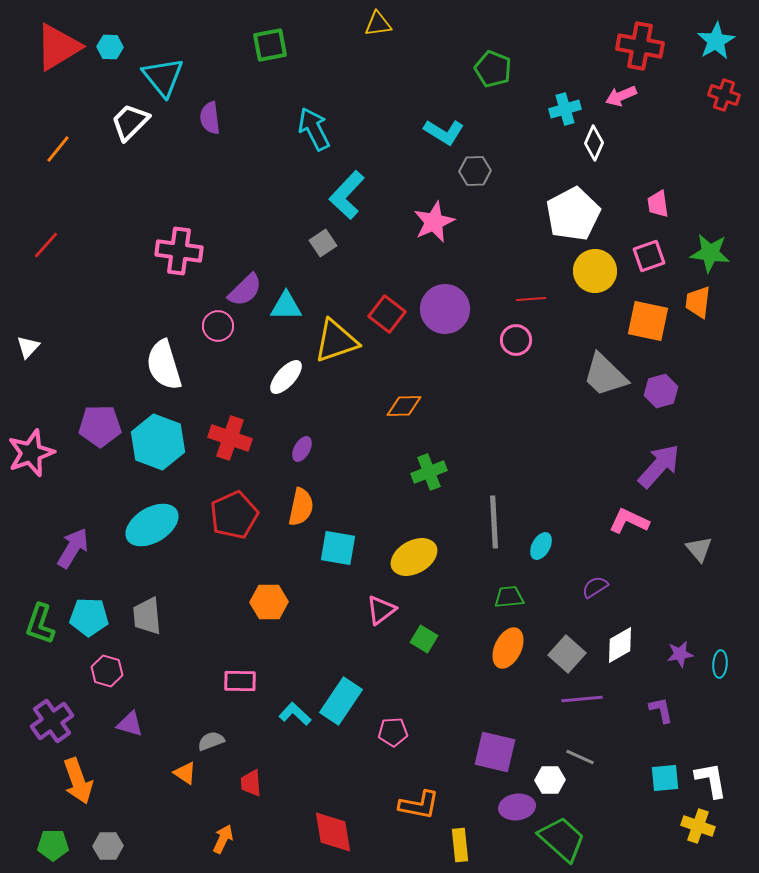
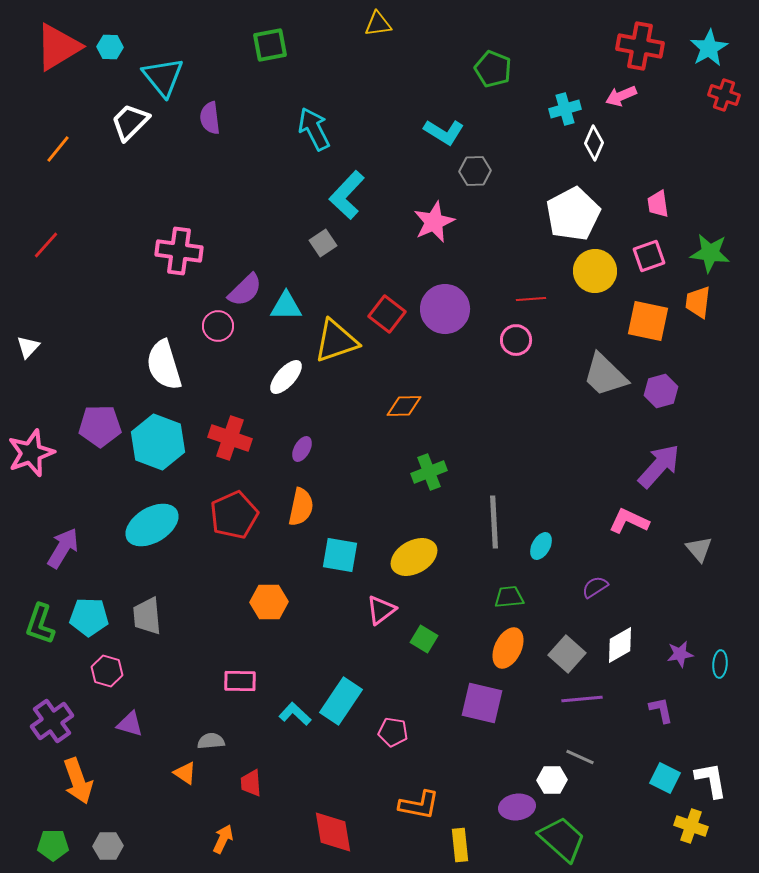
cyan star at (716, 41): moved 7 px left, 7 px down
purple arrow at (73, 548): moved 10 px left
cyan square at (338, 548): moved 2 px right, 7 px down
pink pentagon at (393, 732): rotated 12 degrees clockwise
gray semicircle at (211, 741): rotated 16 degrees clockwise
purple square at (495, 752): moved 13 px left, 49 px up
cyan square at (665, 778): rotated 32 degrees clockwise
white hexagon at (550, 780): moved 2 px right
yellow cross at (698, 826): moved 7 px left
